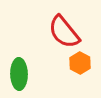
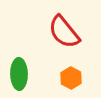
orange hexagon: moved 9 px left, 15 px down
